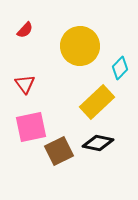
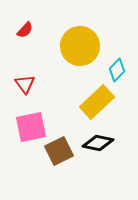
cyan diamond: moved 3 px left, 2 px down
